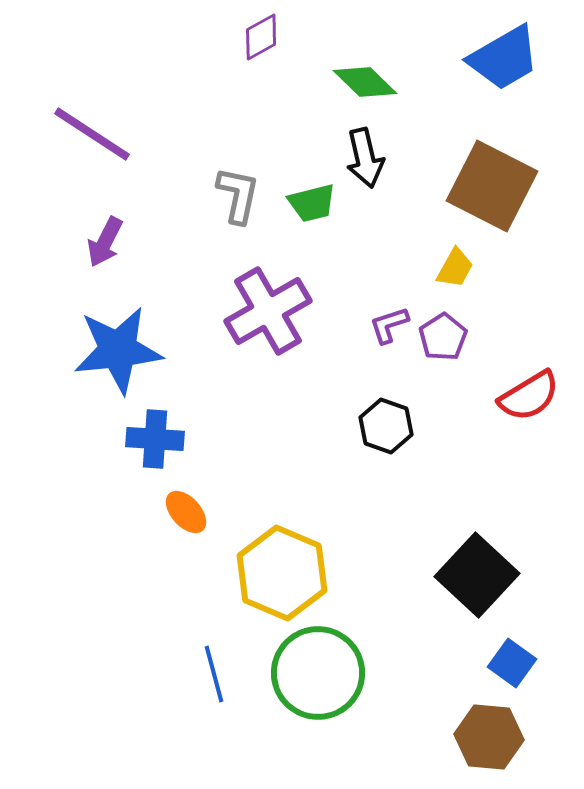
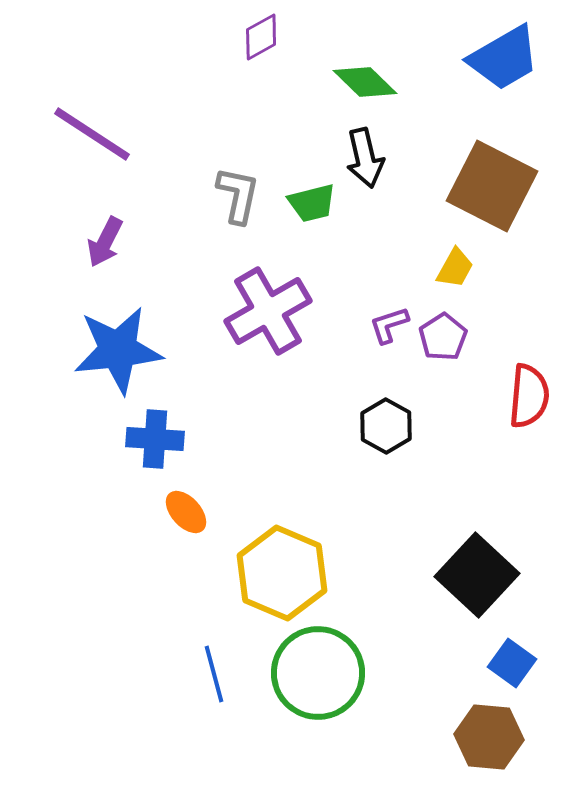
red semicircle: rotated 54 degrees counterclockwise
black hexagon: rotated 10 degrees clockwise
